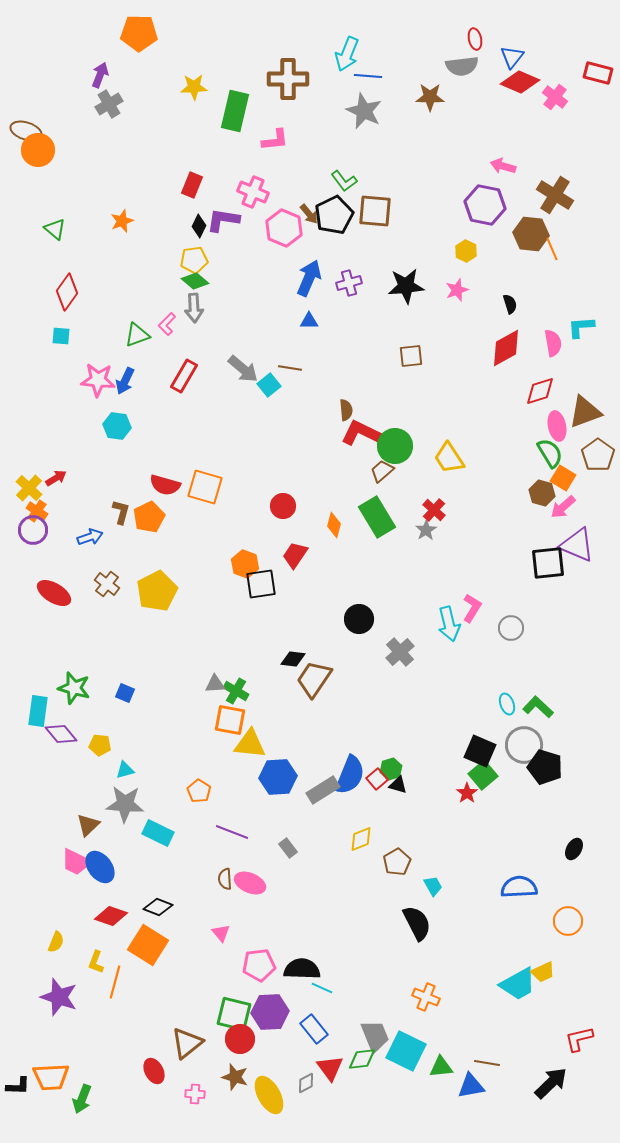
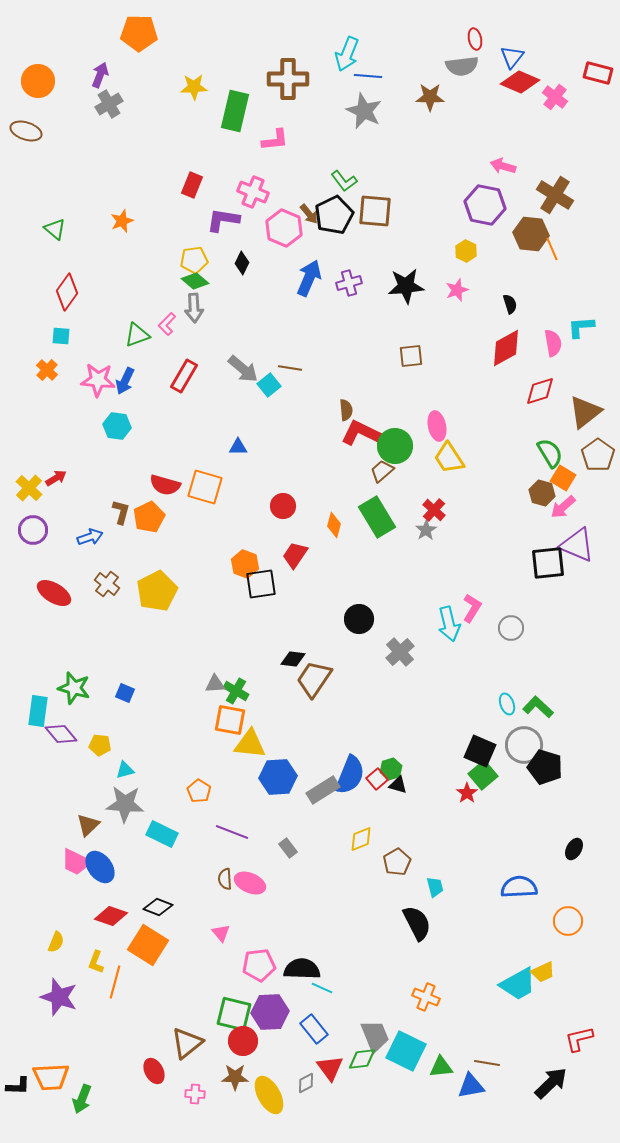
orange circle at (38, 150): moved 69 px up
black diamond at (199, 226): moved 43 px right, 37 px down
blue triangle at (309, 321): moved 71 px left, 126 px down
brown triangle at (585, 412): rotated 18 degrees counterclockwise
pink ellipse at (557, 426): moved 120 px left
orange cross at (37, 511): moved 10 px right, 141 px up; rotated 10 degrees clockwise
cyan rectangle at (158, 833): moved 4 px right, 1 px down
cyan trapezoid at (433, 886): moved 2 px right, 1 px down; rotated 15 degrees clockwise
red circle at (240, 1039): moved 3 px right, 2 px down
brown star at (235, 1077): rotated 16 degrees counterclockwise
